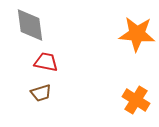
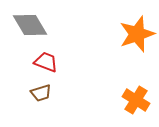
gray diamond: rotated 24 degrees counterclockwise
orange star: rotated 24 degrees counterclockwise
red trapezoid: rotated 10 degrees clockwise
